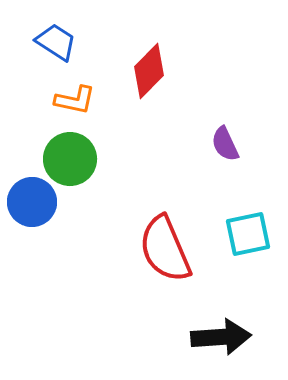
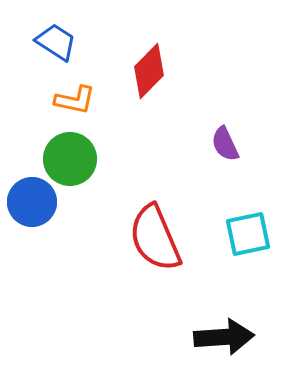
red semicircle: moved 10 px left, 11 px up
black arrow: moved 3 px right
